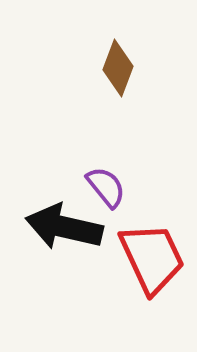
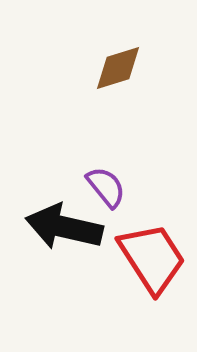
brown diamond: rotated 52 degrees clockwise
red trapezoid: rotated 8 degrees counterclockwise
